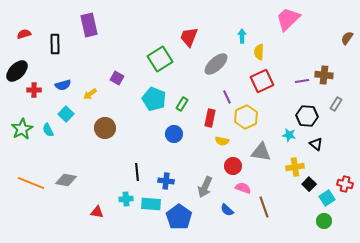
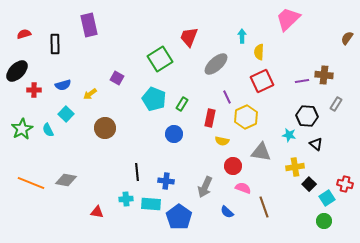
blue semicircle at (227, 210): moved 2 px down
